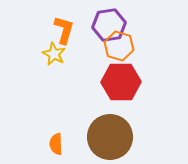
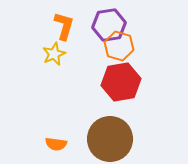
orange L-shape: moved 4 px up
yellow star: rotated 20 degrees clockwise
red hexagon: rotated 9 degrees counterclockwise
brown circle: moved 2 px down
orange semicircle: rotated 80 degrees counterclockwise
